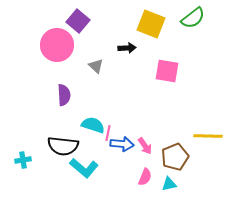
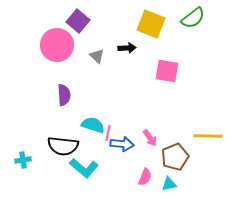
gray triangle: moved 1 px right, 10 px up
pink arrow: moved 5 px right, 8 px up
